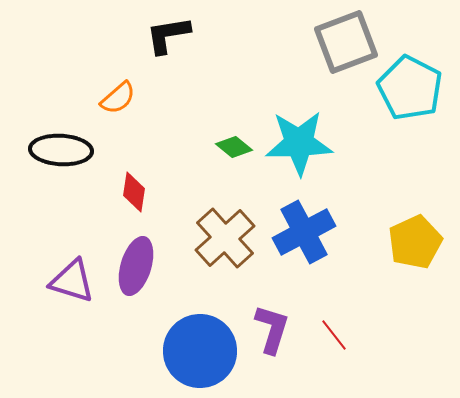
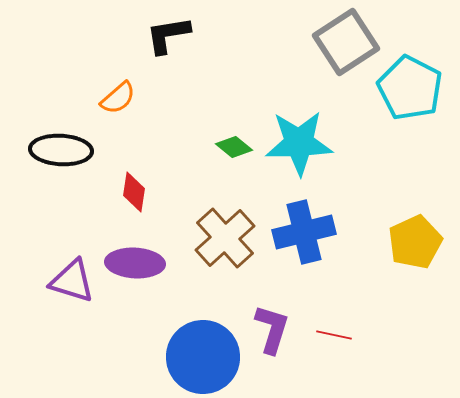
gray square: rotated 12 degrees counterclockwise
blue cross: rotated 14 degrees clockwise
purple ellipse: moved 1 px left, 3 px up; rotated 76 degrees clockwise
red line: rotated 40 degrees counterclockwise
blue circle: moved 3 px right, 6 px down
